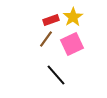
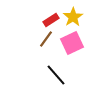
red rectangle: rotated 14 degrees counterclockwise
pink square: moved 1 px up
